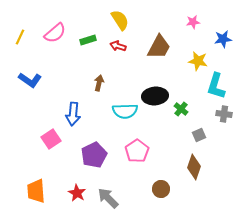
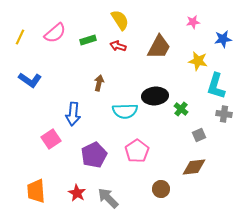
brown diamond: rotated 65 degrees clockwise
